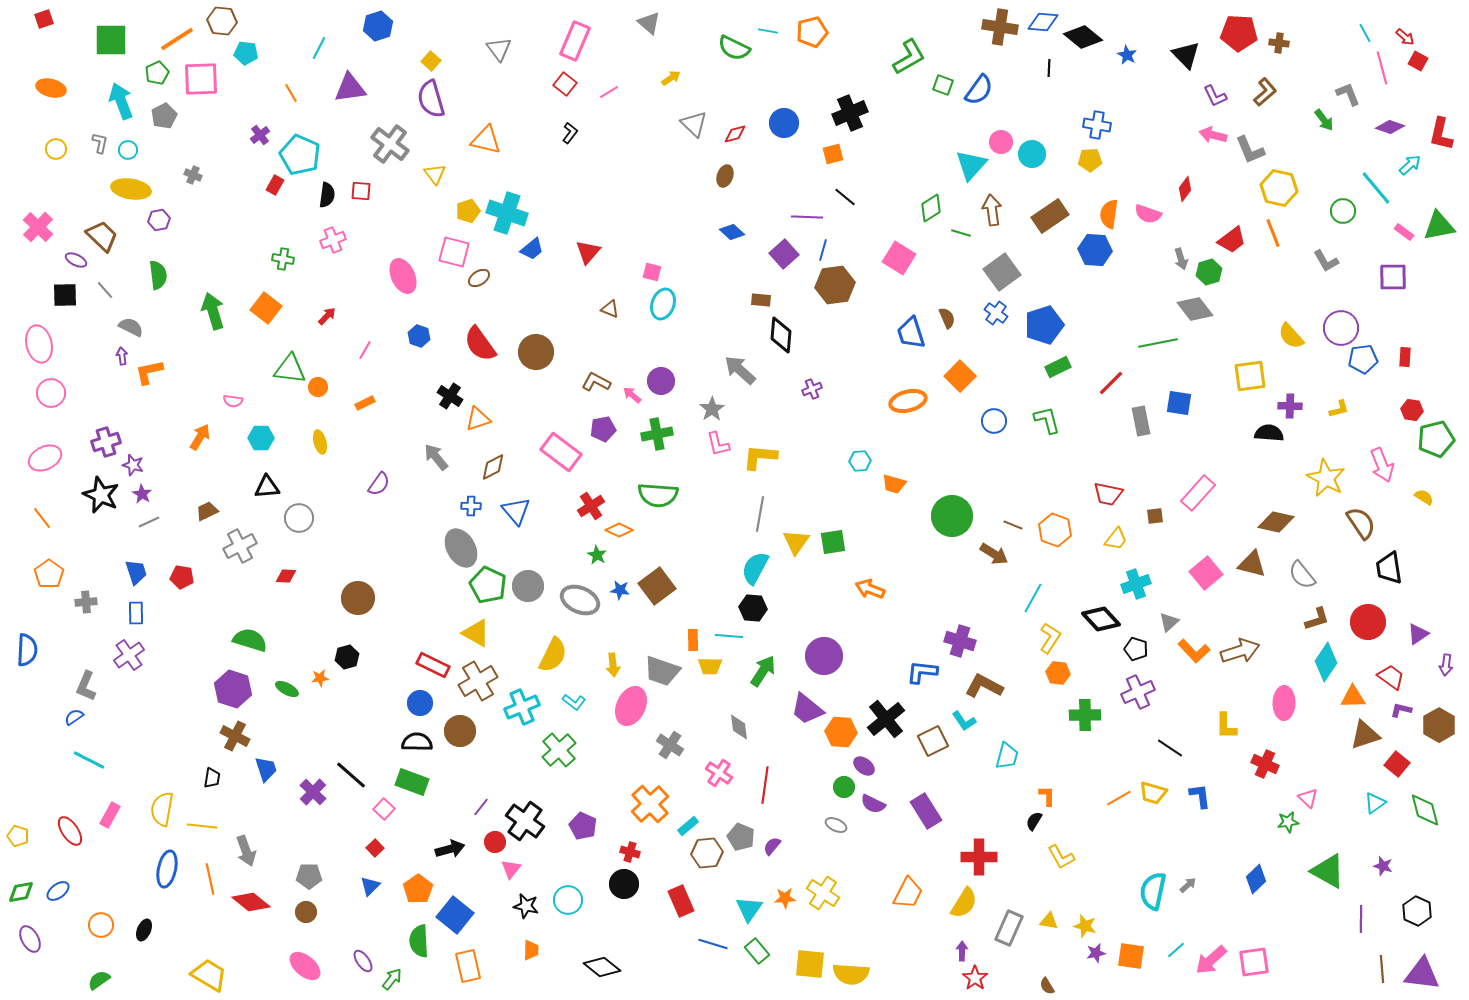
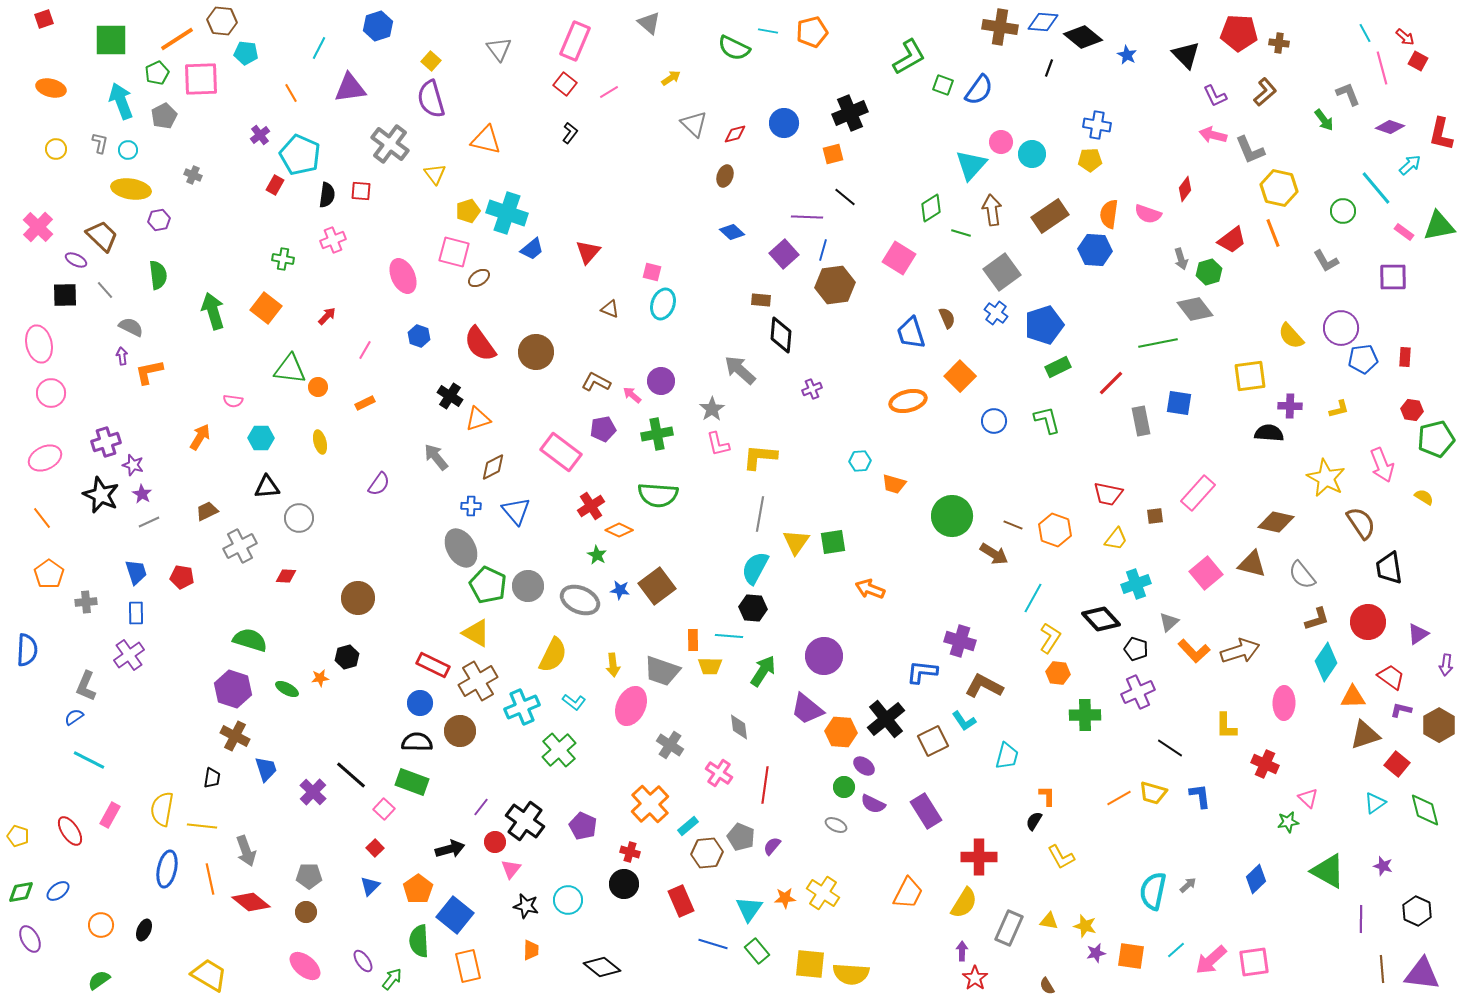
black line at (1049, 68): rotated 18 degrees clockwise
